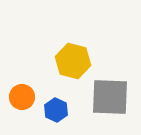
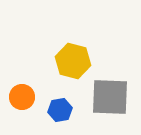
blue hexagon: moved 4 px right; rotated 25 degrees clockwise
